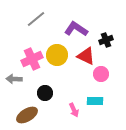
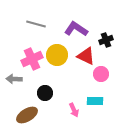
gray line: moved 5 px down; rotated 54 degrees clockwise
